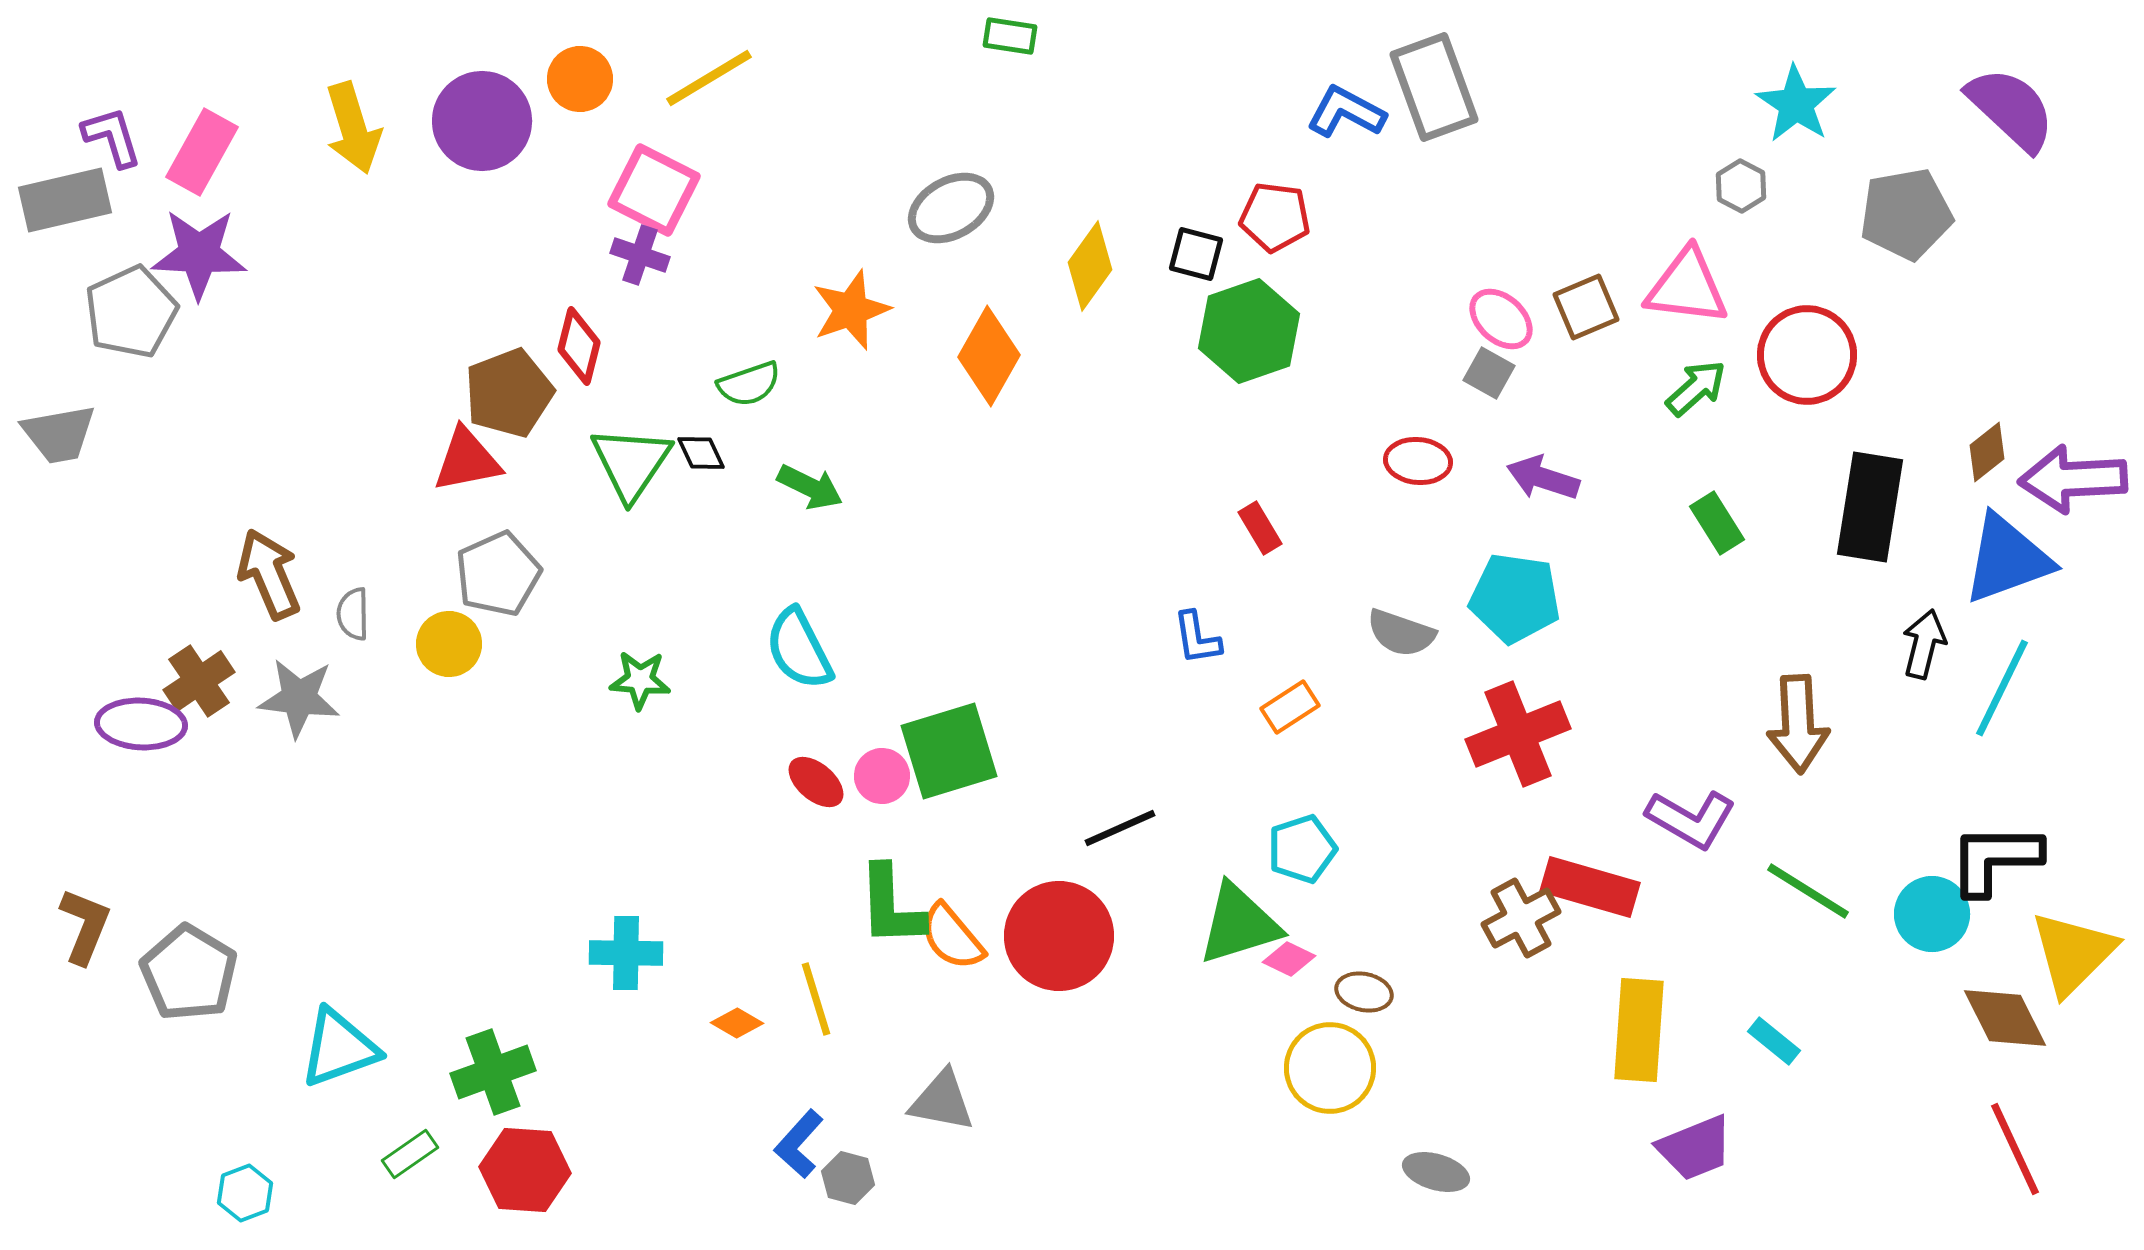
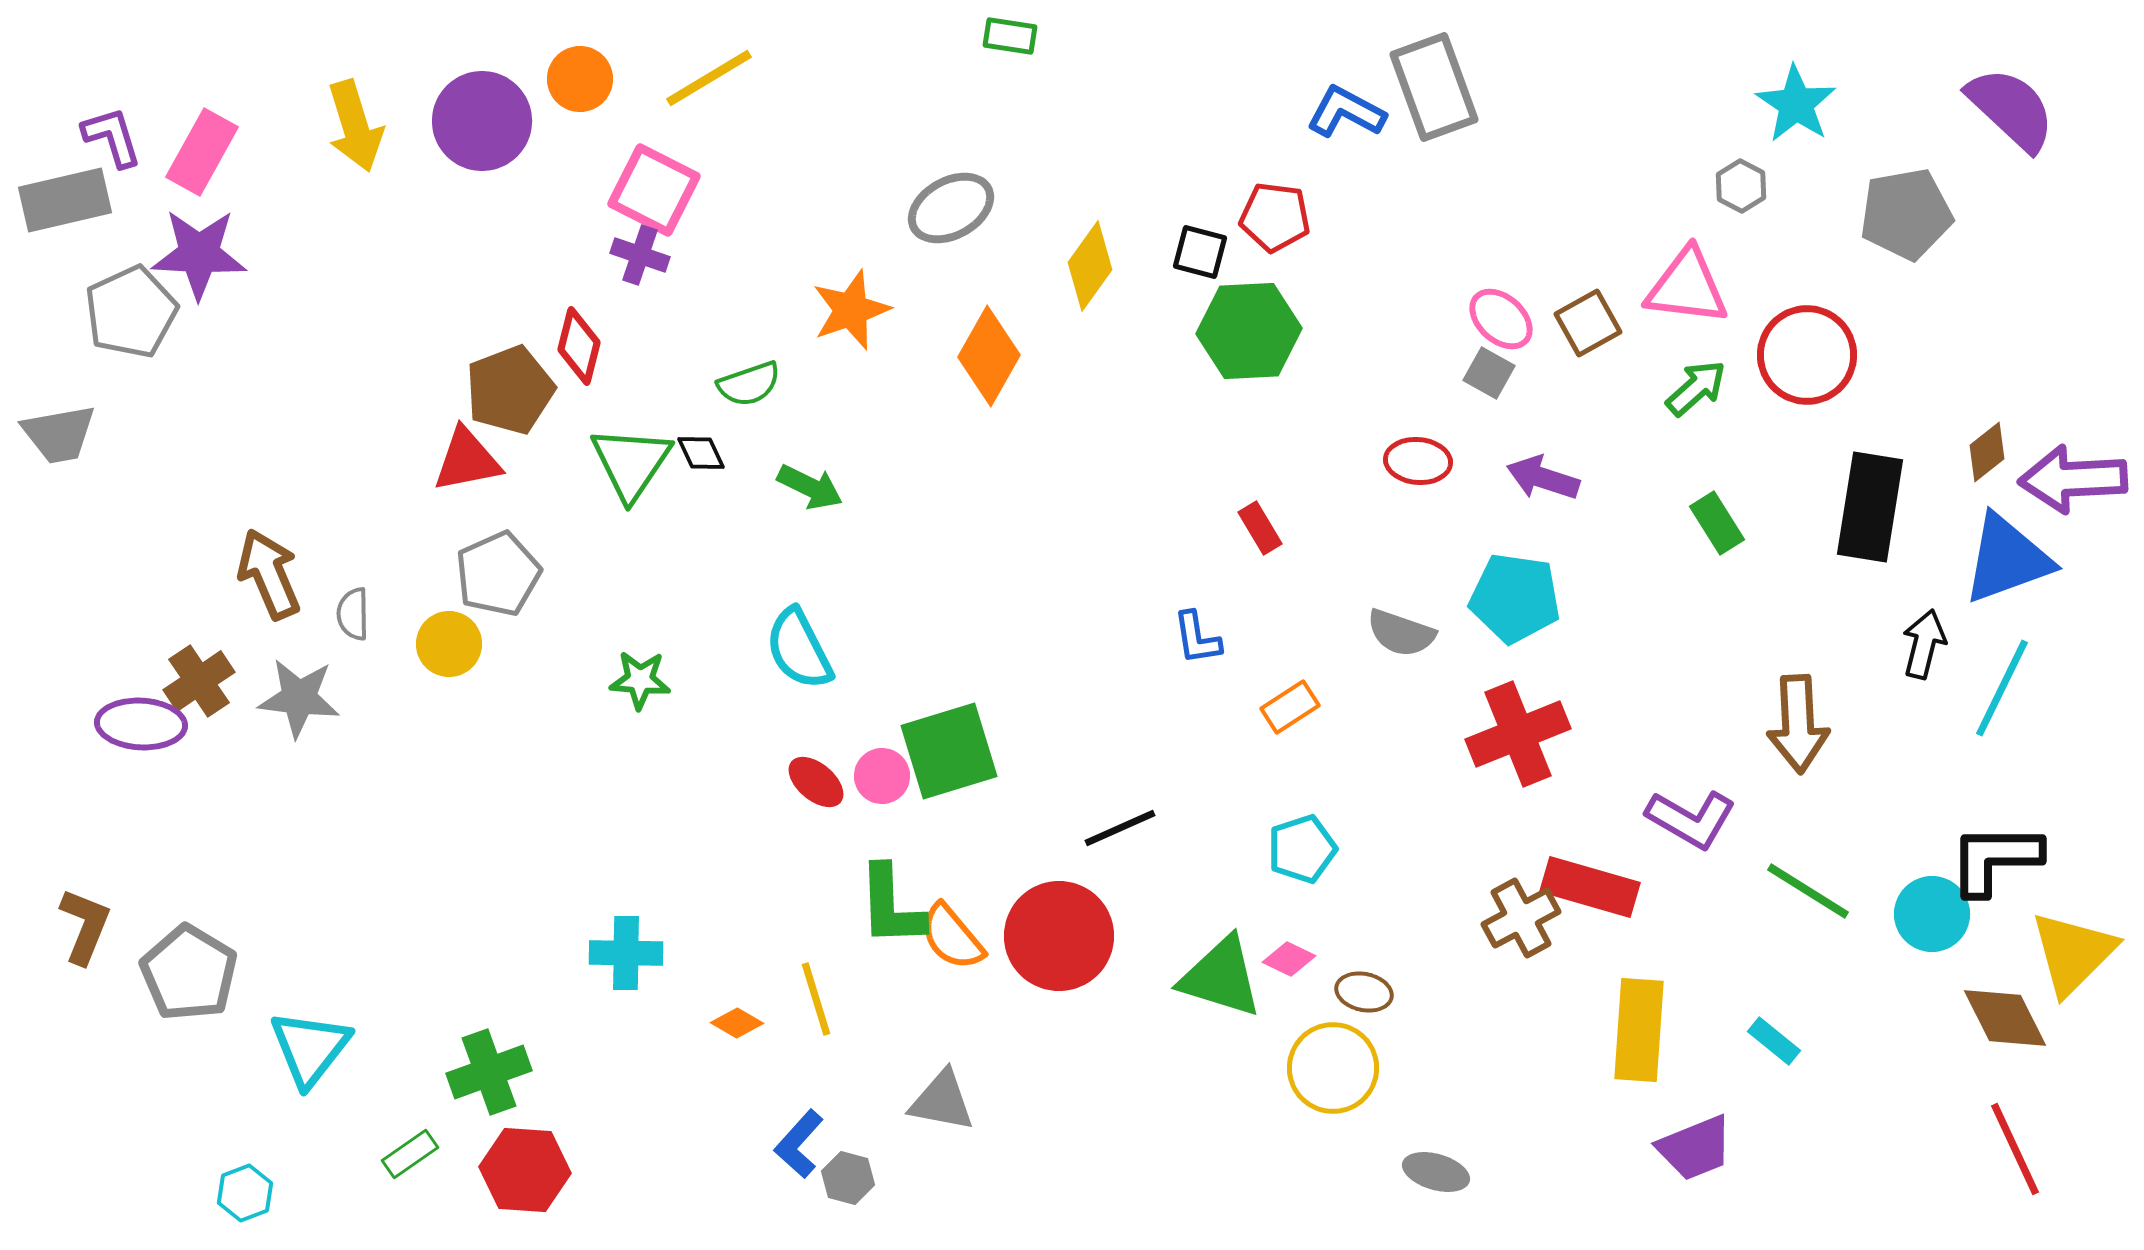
yellow arrow at (353, 128): moved 2 px right, 2 px up
black square at (1196, 254): moved 4 px right, 2 px up
brown square at (1586, 307): moved 2 px right, 16 px down; rotated 6 degrees counterclockwise
green hexagon at (1249, 331): rotated 16 degrees clockwise
brown pentagon at (509, 393): moved 1 px right, 3 px up
green triangle at (1239, 924): moved 18 px left, 53 px down; rotated 34 degrees clockwise
cyan triangle at (339, 1048): moved 29 px left; rotated 32 degrees counterclockwise
yellow circle at (1330, 1068): moved 3 px right
green cross at (493, 1072): moved 4 px left
